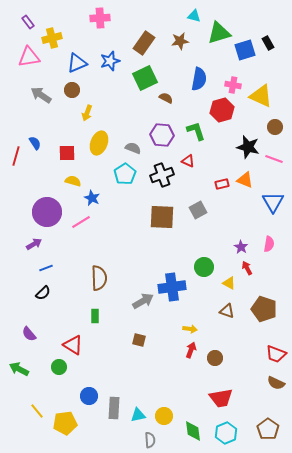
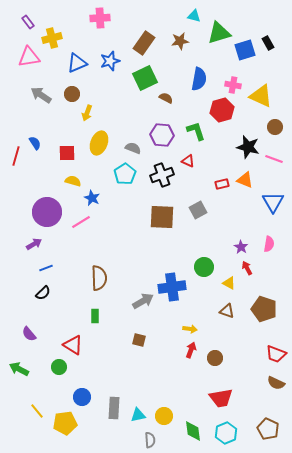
brown circle at (72, 90): moved 4 px down
blue circle at (89, 396): moved 7 px left, 1 px down
brown pentagon at (268, 429): rotated 10 degrees counterclockwise
